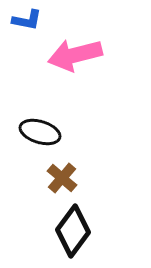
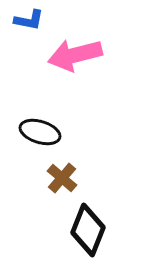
blue L-shape: moved 2 px right
black diamond: moved 15 px right, 1 px up; rotated 15 degrees counterclockwise
